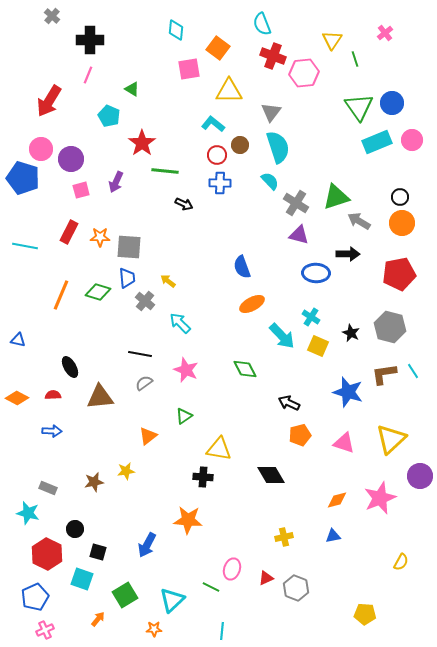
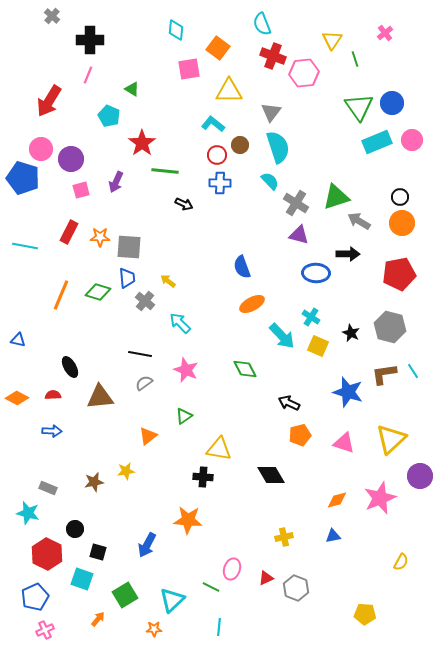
cyan line at (222, 631): moved 3 px left, 4 px up
